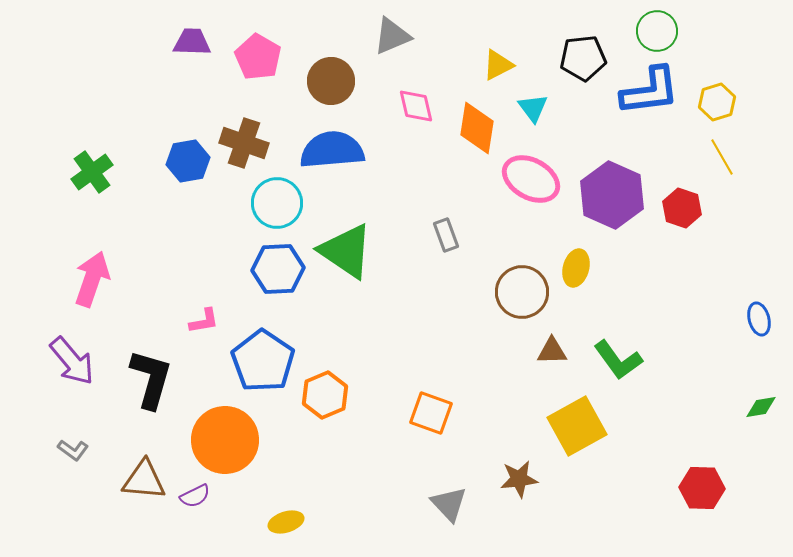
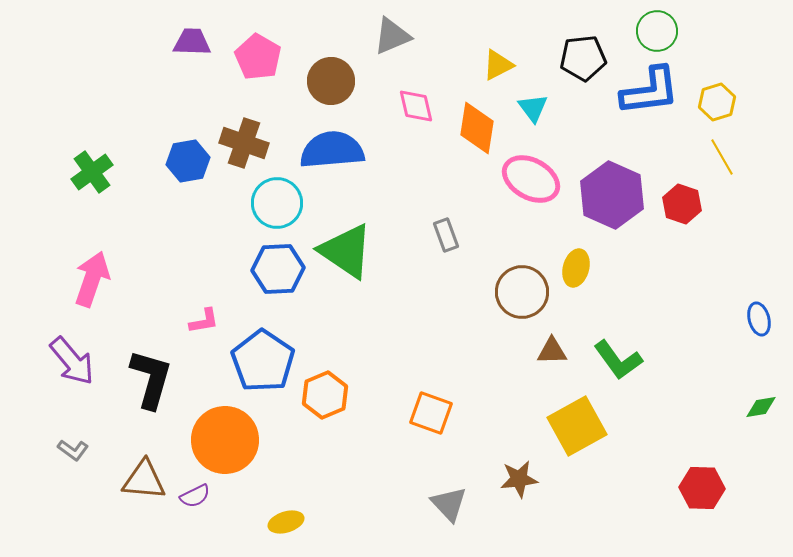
red hexagon at (682, 208): moved 4 px up
